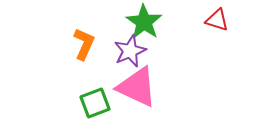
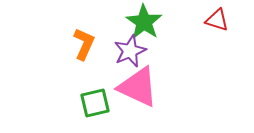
pink triangle: moved 1 px right
green square: rotated 8 degrees clockwise
